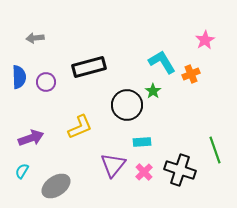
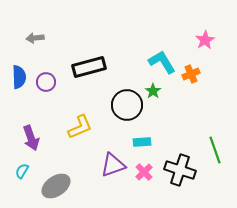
purple arrow: rotated 90 degrees clockwise
purple triangle: rotated 32 degrees clockwise
